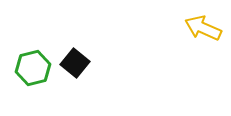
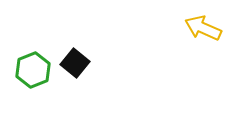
green hexagon: moved 2 px down; rotated 8 degrees counterclockwise
